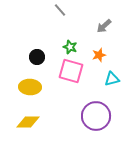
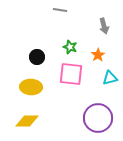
gray line: rotated 40 degrees counterclockwise
gray arrow: rotated 63 degrees counterclockwise
orange star: moved 1 px left; rotated 16 degrees counterclockwise
pink square: moved 3 px down; rotated 10 degrees counterclockwise
cyan triangle: moved 2 px left, 1 px up
yellow ellipse: moved 1 px right
purple circle: moved 2 px right, 2 px down
yellow diamond: moved 1 px left, 1 px up
